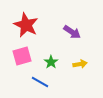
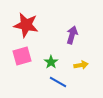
red star: rotated 15 degrees counterclockwise
purple arrow: moved 3 px down; rotated 108 degrees counterclockwise
yellow arrow: moved 1 px right, 1 px down
blue line: moved 18 px right
